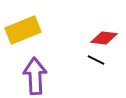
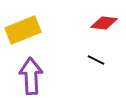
red diamond: moved 15 px up
purple arrow: moved 4 px left
